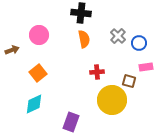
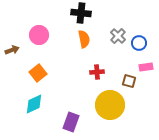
yellow circle: moved 2 px left, 5 px down
